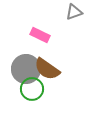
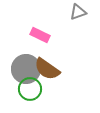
gray triangle: moved 4 px right
green circle: moved 2 px left
